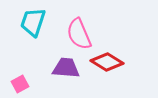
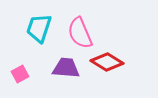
cyan trapezoid: moved 6 px right, 6 px down
pink semicircle: moved 1 px right, 1 px up
pink square: moved 10 px up
